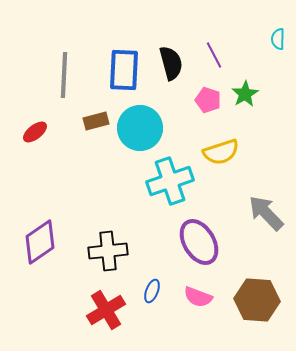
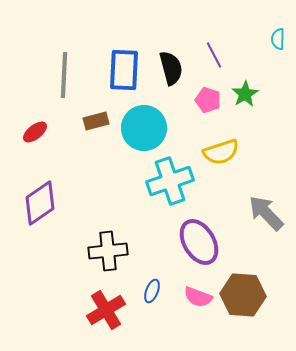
black semicircle: moved 5 px down
cyan circle: moved 4 px right
purple diamond: moved 39 px up
brown hexagon: moved 14 px left, 5 px up
